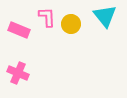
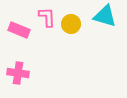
cyan triangle: rotated 35 degrees counterclockwise
pink cross: rotated 15 degrees counterclockwise
